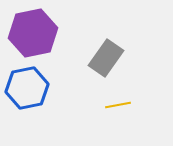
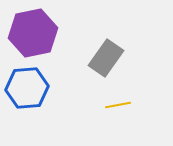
blue hexagon: rotated 6 degrees clockwise
